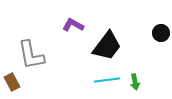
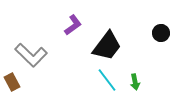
purple L-shape: rotated 115 degrees clockwise
gray L-shape: rotated 36 degrees counterclockwise
cyan line: rotated 60 degrees clockwise
